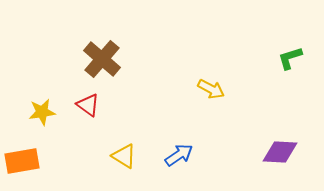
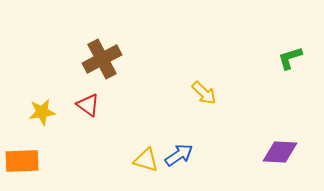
brown cross: rotated 21 degrees clockwise
yellow arrow: moved 7 px left, 4 px down; rotated 16 degrees clockwise
yellow triangle: moved 22 px right, 4 px down; rotated 16 degrees counterclockwise
orange rectangle: rotated 8 degrees clockwise
